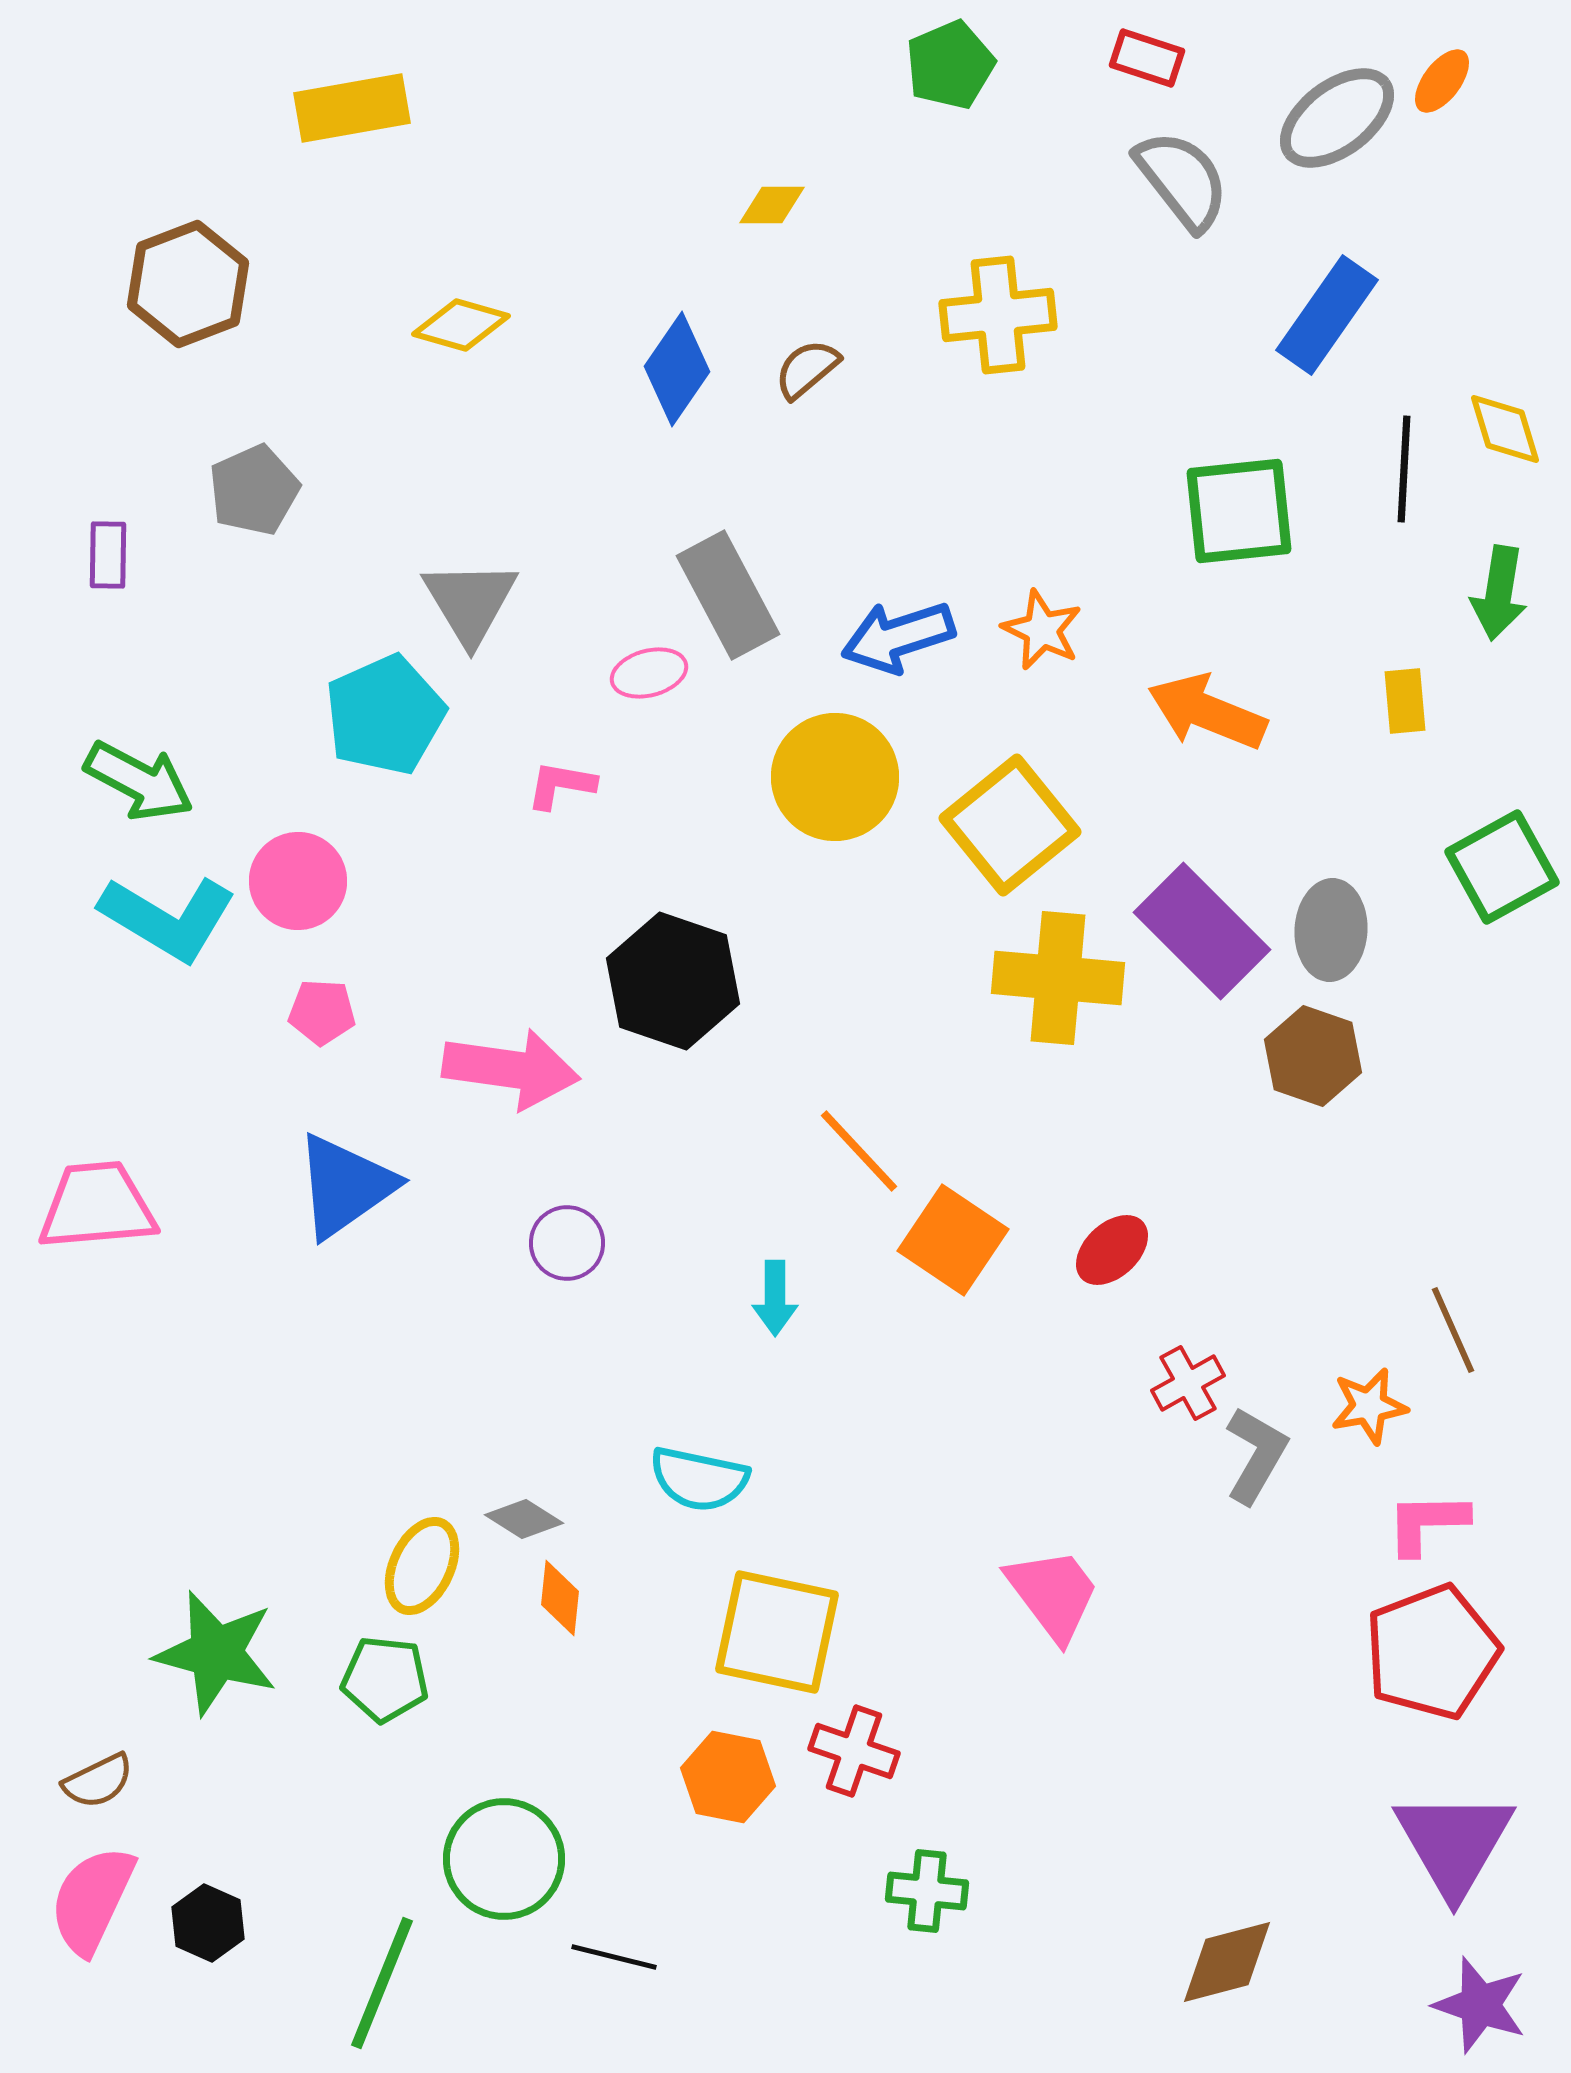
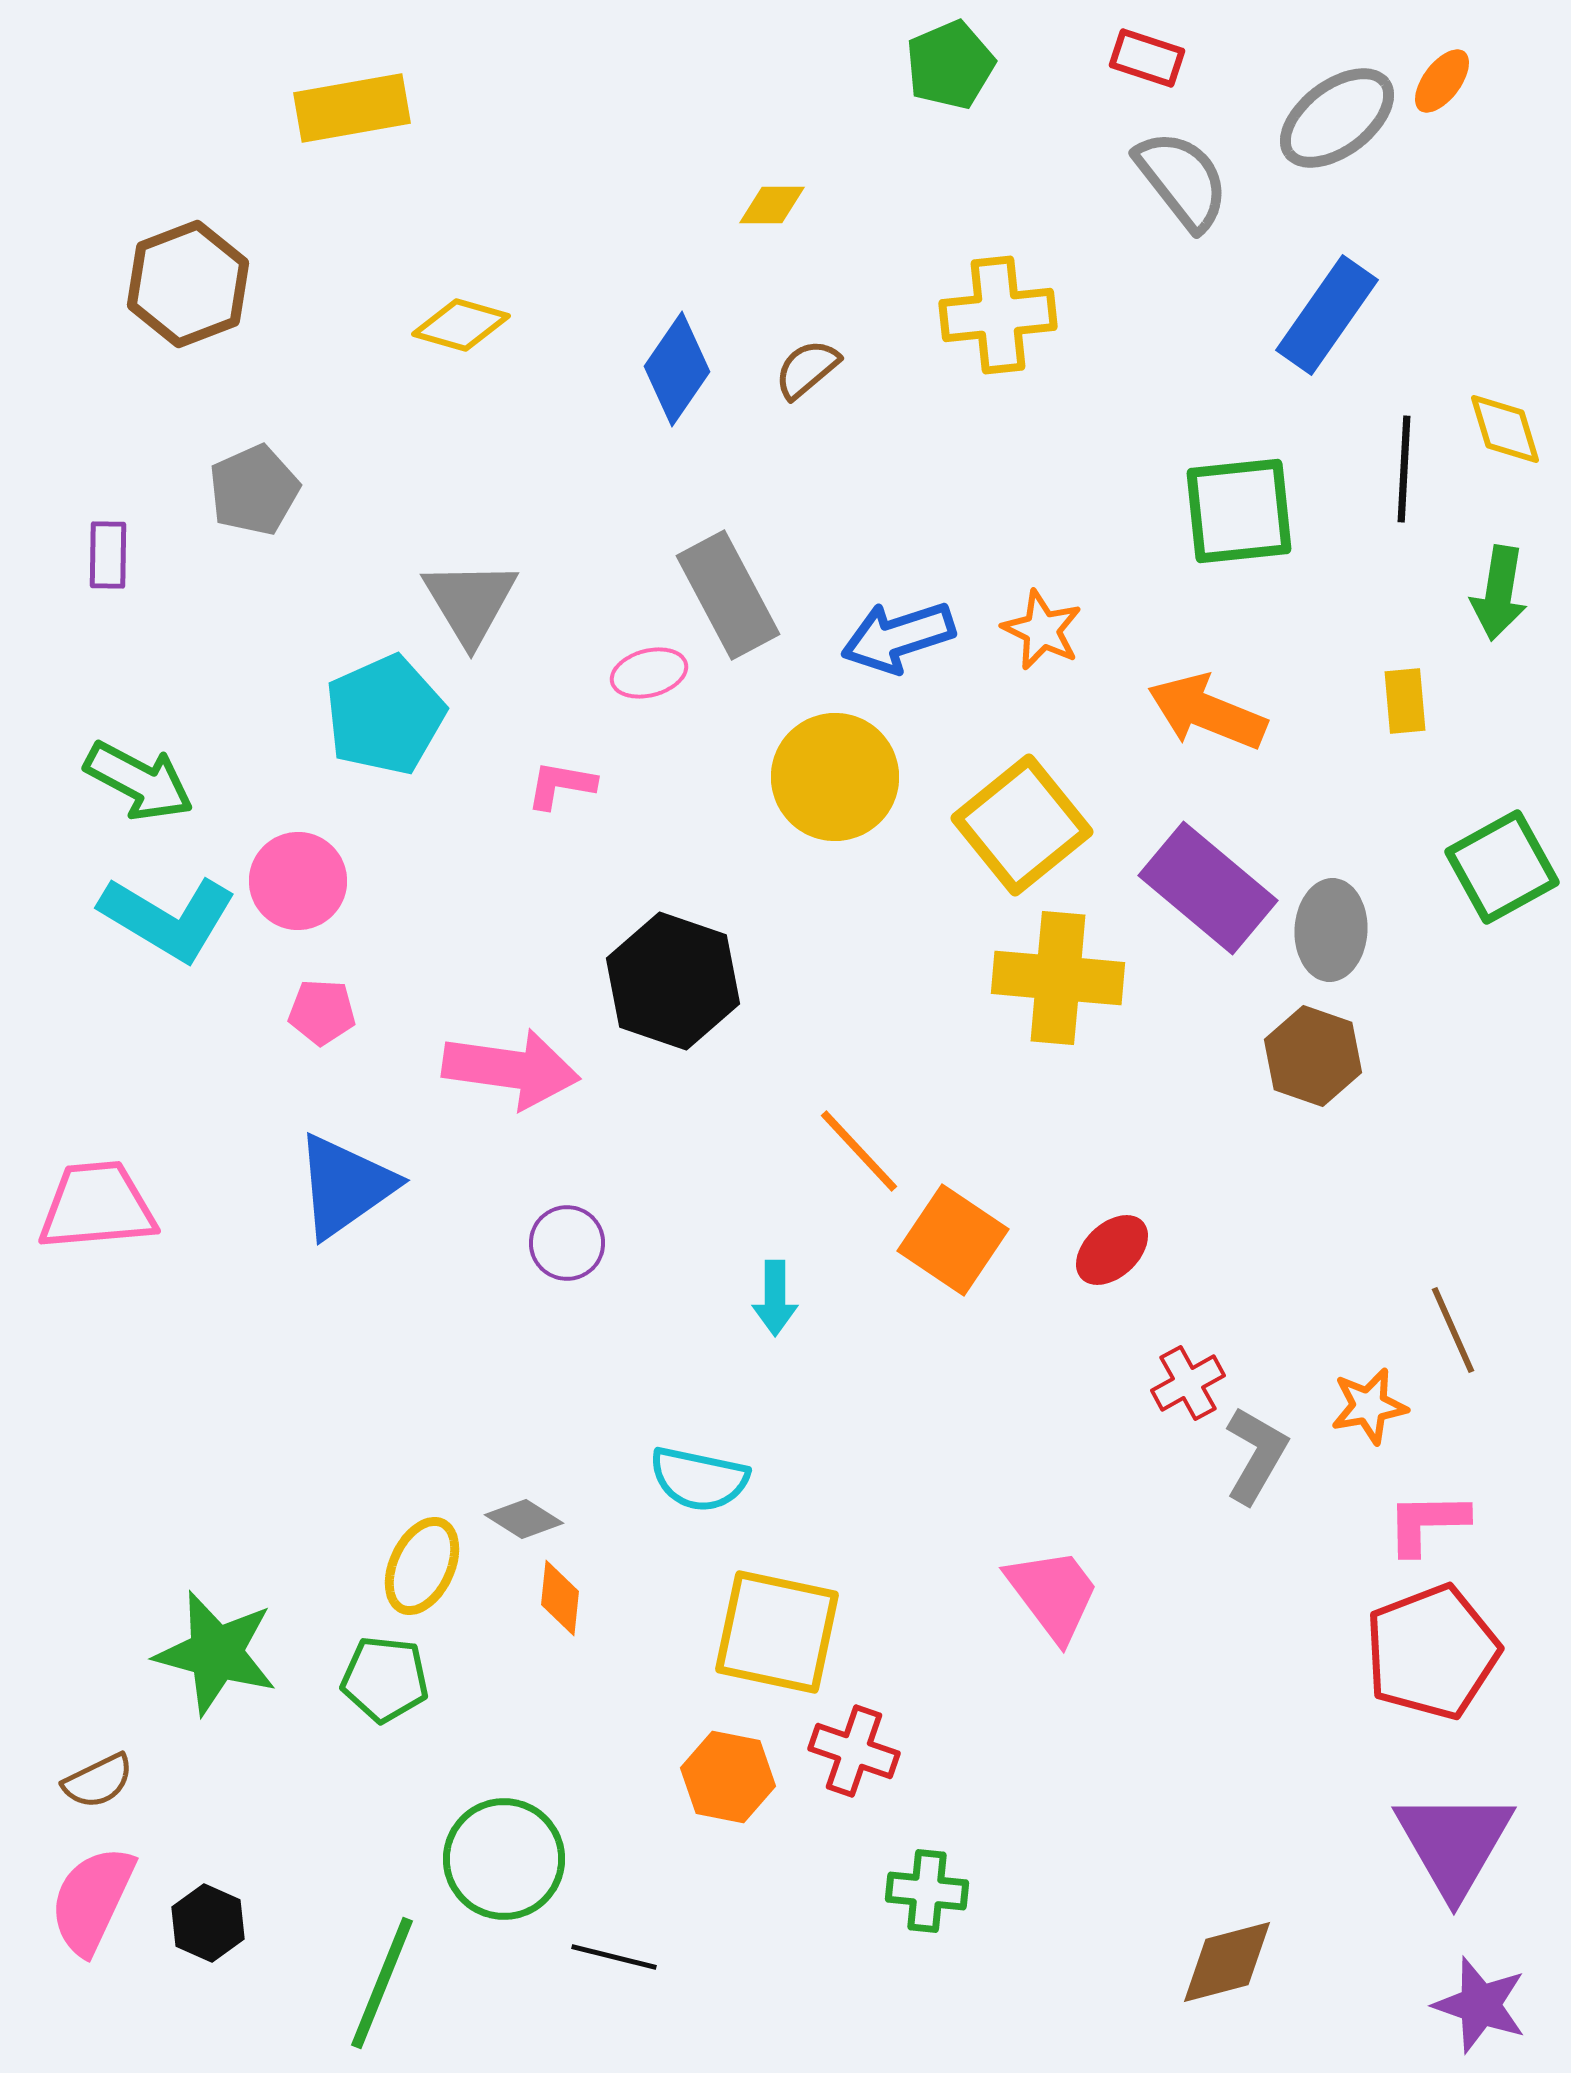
yellow square at (1010, 825): moved 12 px right
purple rectangle at (1202, 931): moved 6 px right, 43 px up; rotated 5 degrees counterclockwise
